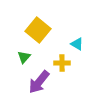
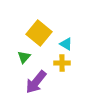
yellow square: moved 1 px right, 3 px down
cyan triangle: moved 11 px left
purple arrow: moved 3 px left
